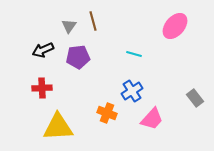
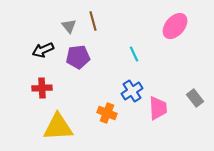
gray triangle: rotated 14 degrees counterclockwise
cyan line: rotated 49 degrees clockwise
pink trapezoid: moved 6 px right, 11 px up; rotated 45 degrees counterclockwise
